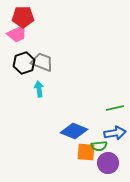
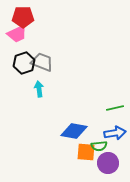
blue diamond: rotated 12 degrees counterclockwise
